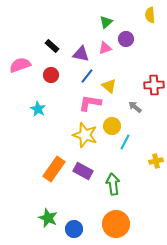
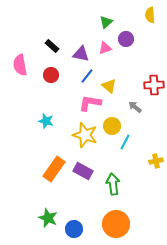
pink semicircle: rotated 80 degrees counterclockwise
cyan star: moved 8 px right, 12 px down; rotated 14 degrees counterclockwise
